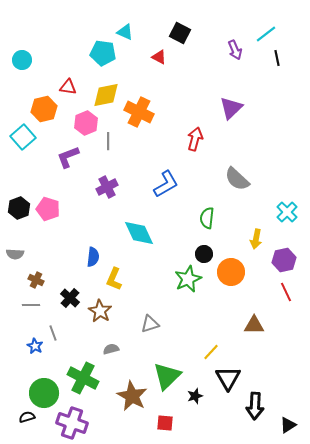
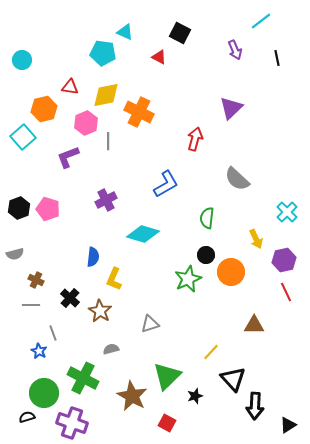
cyan line at (266, 34): moved 5 px left, 13 px up
red triangle at (68, 87): moved 2 px right
purple cross at (107, 187): moved 1 px left, 13 px down
cyan diamond at (139, 233): moved 4 px right, 1 px down; rotated 48 degrees counterclockwise
yellow arrow at (256, 239): rotated 36 degrees counterclockwise
gray semicircle at (15, 254): rotated 18 degrees counterclockwise
black circle at (204, 254): moved 2 px right, 1 px down
blue star at (35, 346): moved 4 px right, 5 px down
black triangle at (228, 378): moved 5 px right, 1 px down; rotated 12 degrees counterclockwise
red square at (165, 423): moved 2 px right; rotated 24 degrees clockwise
